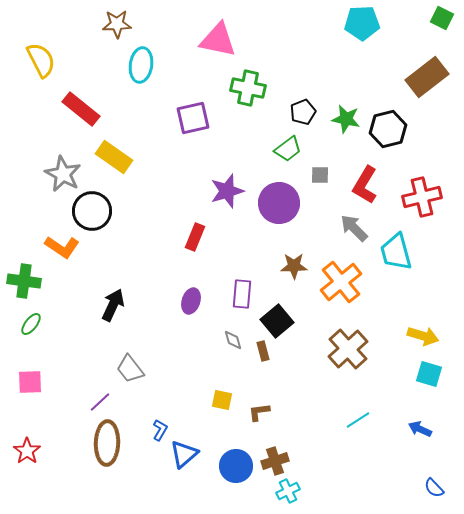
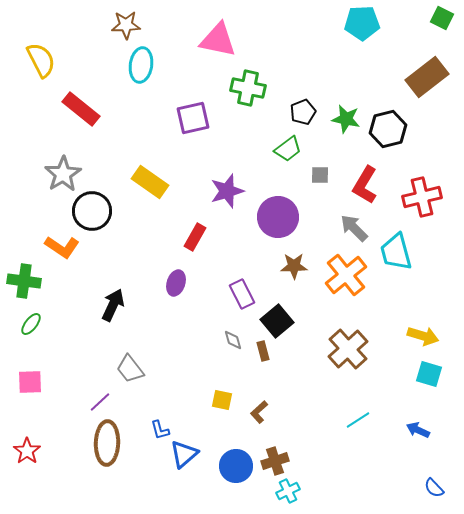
brown star at (117, 24): moved 9 px right, 1 px down
yellow rectangle at (114, 157): moved 36 px right, 25 px down
gray star at (63, 174): rotated 12 degrees clockwise
purple circle at (279, 203): moved 1 px left, 14 px down
red rectangle at (195, 237): rotated 8 degrees clockwise
orange cross at (341, 282): moved 5 px right, 7 px up
purple rectangle at (242, 294): rotated 32 degrees counterclockwise
purple ellipse at (191, 301): moved 15 px left, 18 px up
brown L-shape at (259, 412): rotated 35 degrees counterclockwise
blue arrow at (420, 429): moved 2 px left, 1 px down
blue L-shape at (160, 430): rotated 135 degrees clockwise
